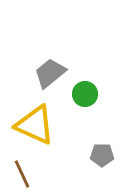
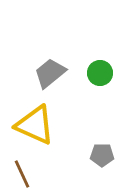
green circle: moved 15 px right, 21 px up
